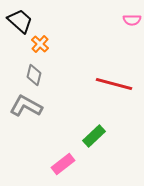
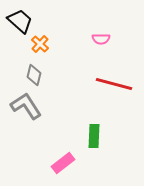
pink semicircle: moved 31 px left, 19 px down
gray L-shape: rotated 28 degrees clockwise
green rectangle: rotated 45 degrees counterclockwise
pink rectangle: moved 1 px up
